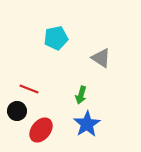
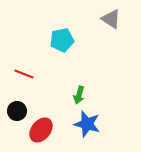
cyan pentagon: moved 6 px right, 2 px down
gray triangle: moved 10 px right, 39 px up
red line: moved 5 px left, 15 px up
green arrow: moved 2 px left
blue star: rotated 24 degrees counterclockwise
